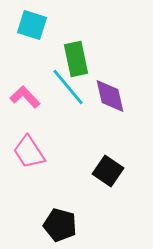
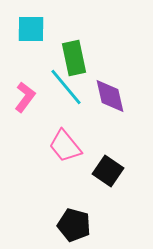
cyan square: moved 1 px left, 4 px down; rotated 16 degrees counterclockwise
green rectangle: moved 2 px left, 1 px up
cyan line: moved 2 px left
pink L-shape: rotated 80 degrees clockwise
pink trapezoid: moved 36 px right, 6 px up; rotated 6 degrees counterclockwise
black pentagon: moved 14 px right
